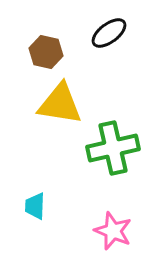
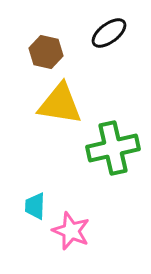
pink star: moved 42 px left
